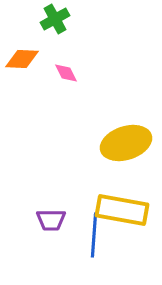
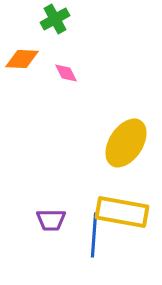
yellow ellipse: rotated 39 degrees counterclockwise
yellow rectangle: moved 2 px down
